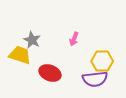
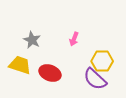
yellow trapezoid: moved 10 px down
purple semicircle: rotated 50 degrees clockwise
